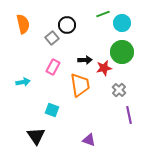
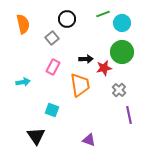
black circle: moved 6 px up
black arrow: moved 1 px right, 1 px up
